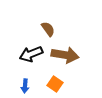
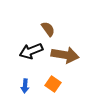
black arrow: moved 3 px up
orange square: moved 2 px left
